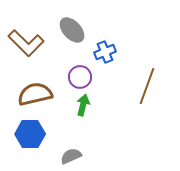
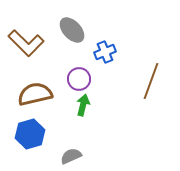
purple circle: moved 1 px left, 2 px down
brown line: moved 4 px right, 5 px up
blue hexagon: rotated 16 degrees counterclockwise
